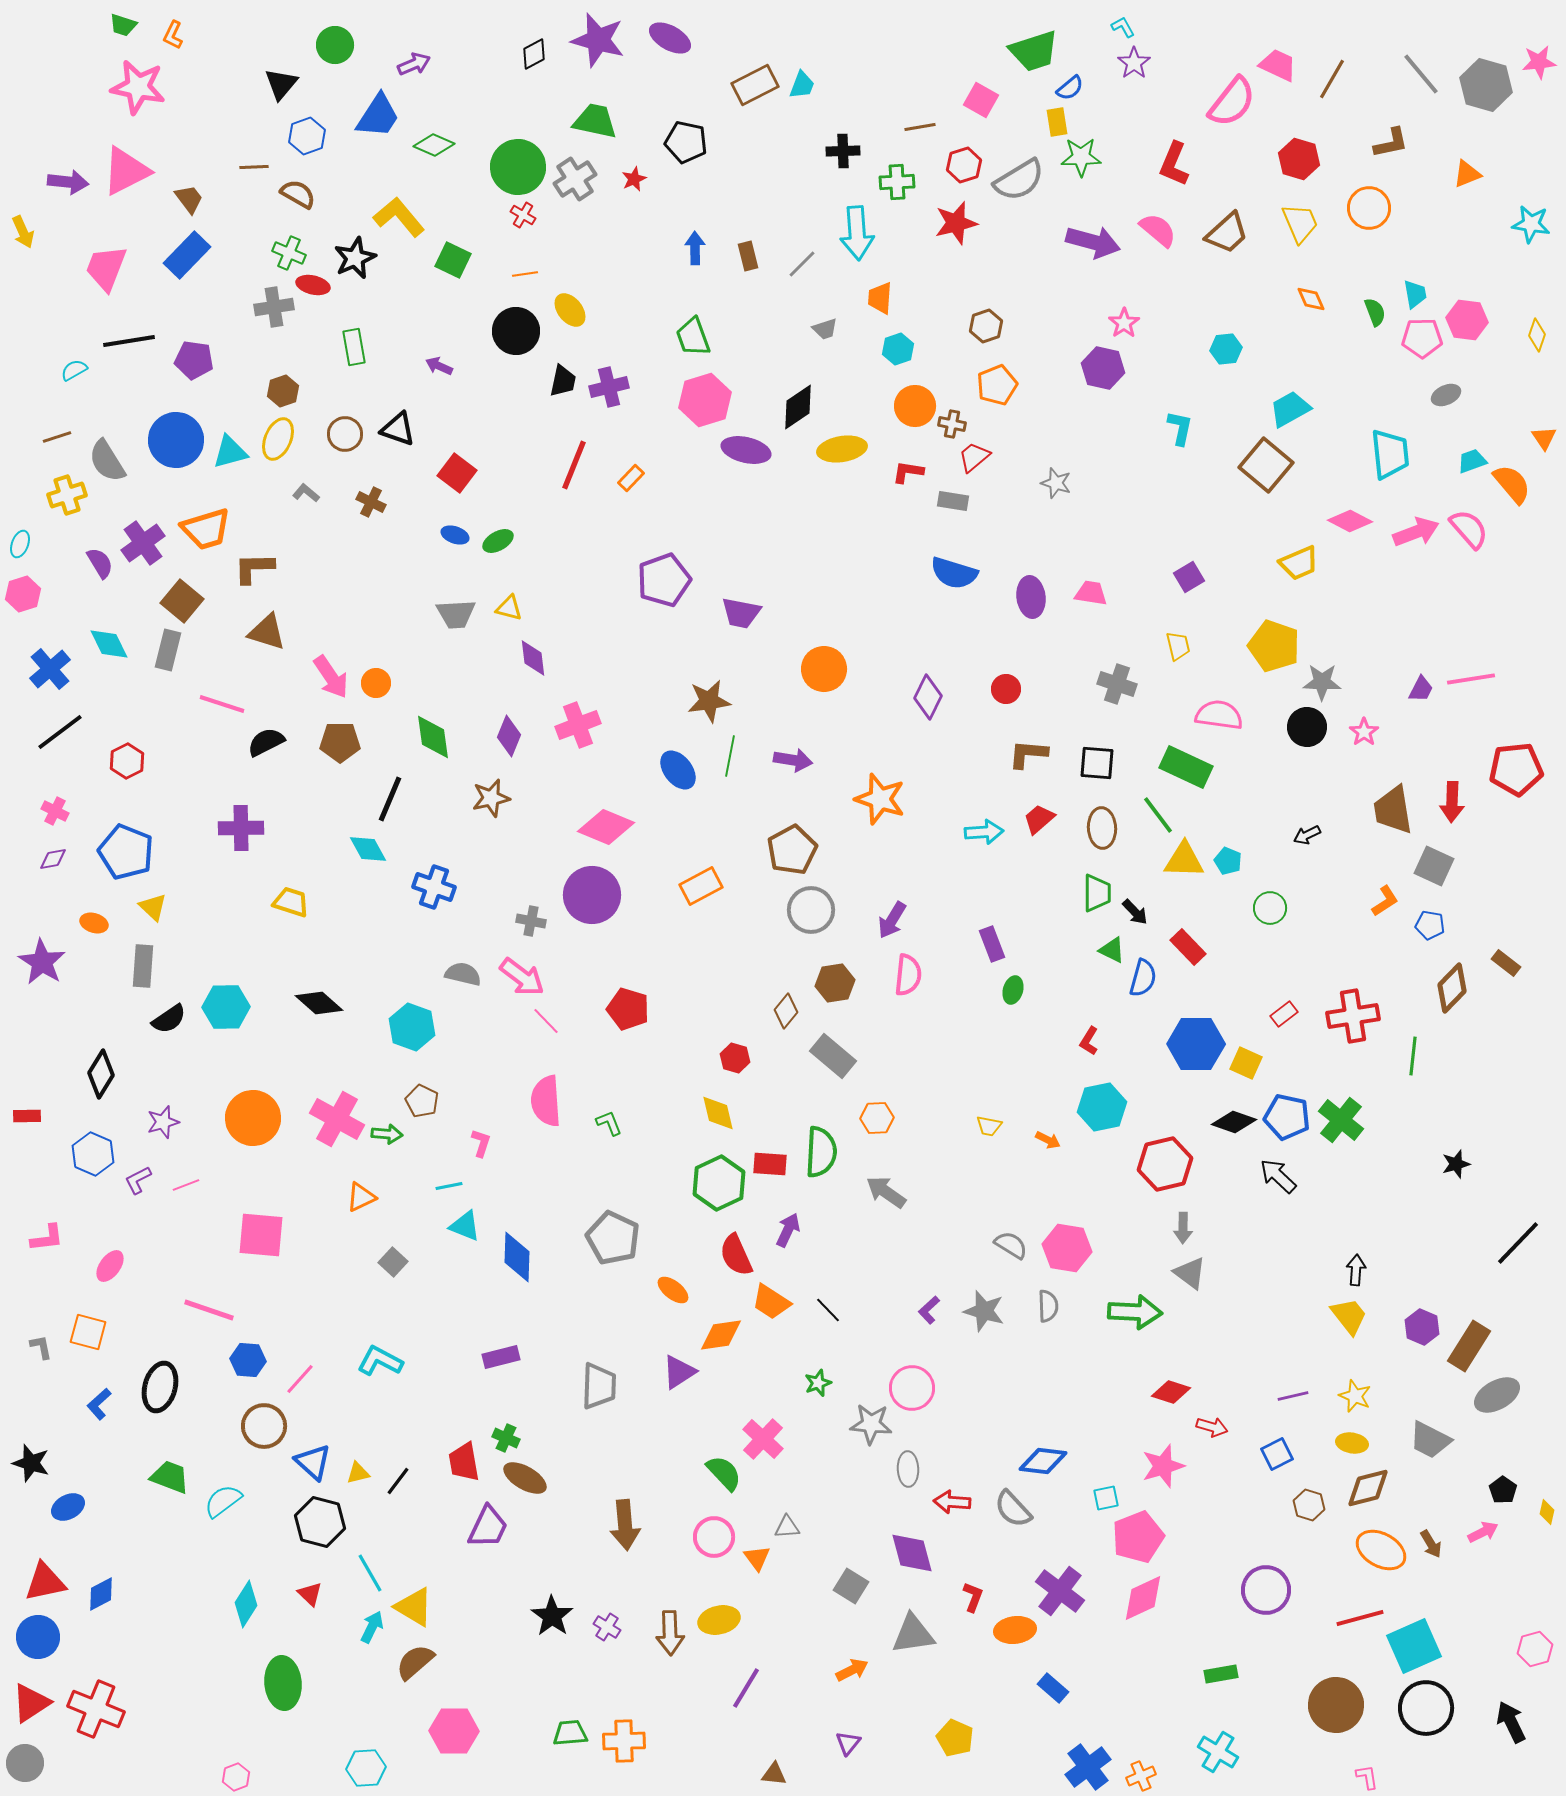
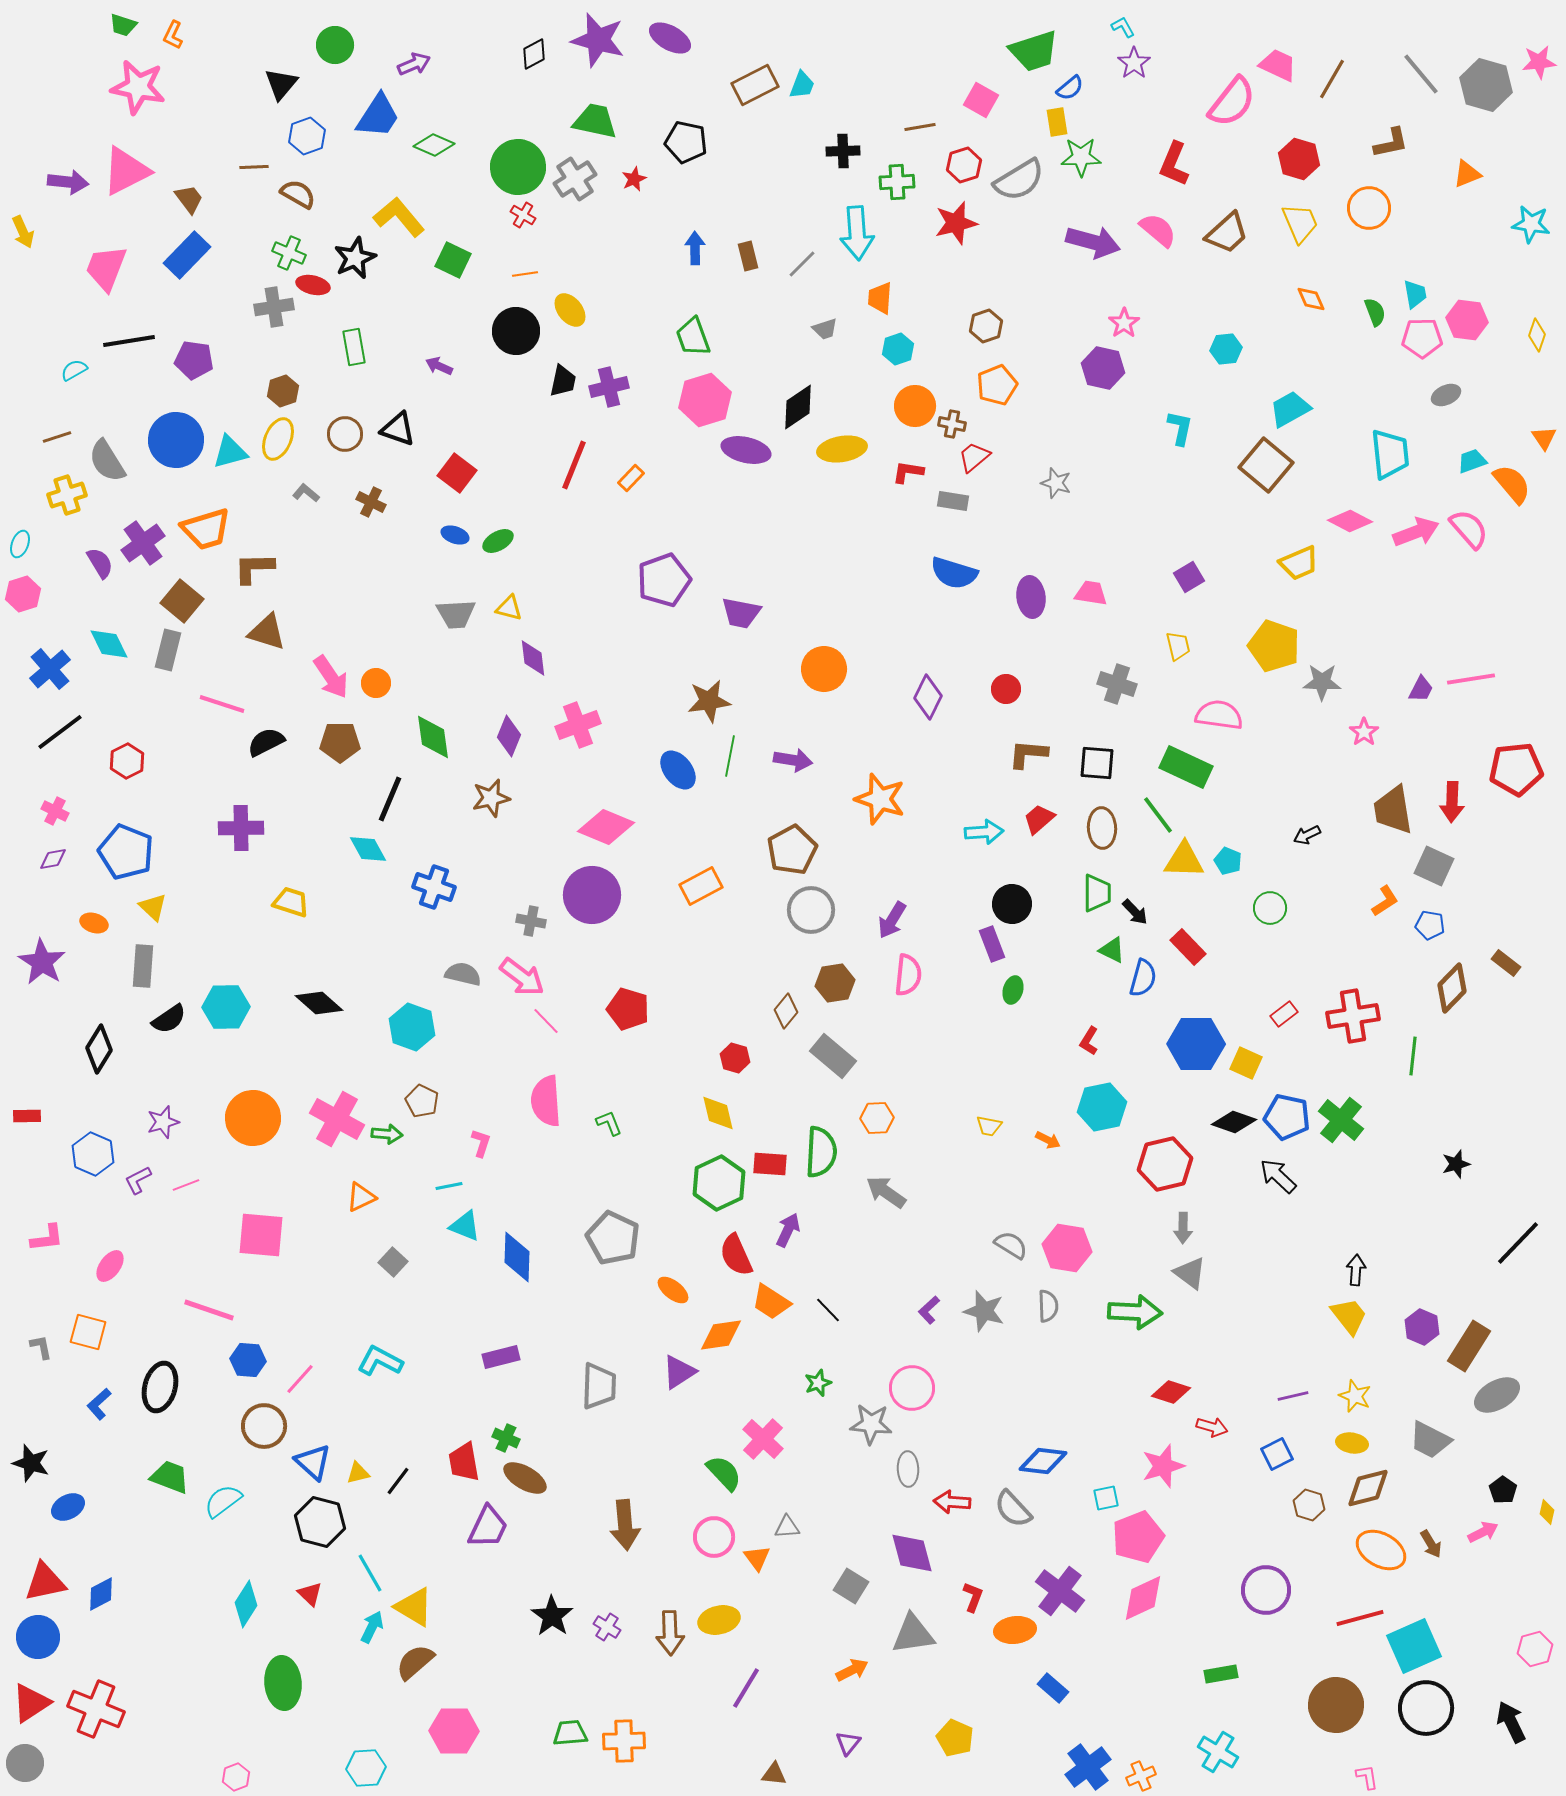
black circle at (1307, 727): moved 295 px left, 177 px down
black diamond at (101, 1074): moved 2 px left, 25 px up
